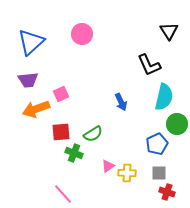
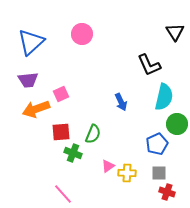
black triangle: moved 6 px right, 1 px down
green semicircle: rotated 36 degrees counterclockwise
green cross: moved 1 px left
